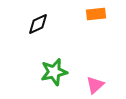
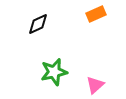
orange rectangle: rotated 18 degrees counterclockwise
